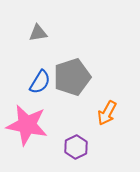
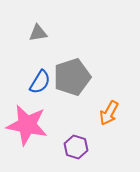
orange arrow: moved 2 px right
purple hexagon: rotated 15 degrees counterclockwise
